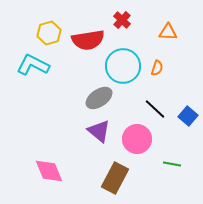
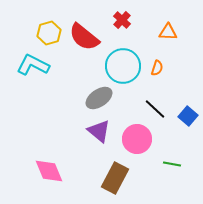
red semicircle: moved 4 px left, 3 px up; rotated 48 degrees clockwise
